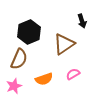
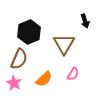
black arrow: moved 3 px right
brown triangle: rotated 25 degrees counterclockwise
pink semicircle: rotated 152 degrees clockwise
orange semicircle: rotated 24 degrees counterclockwise
pink star: moved 3 px up; rotated 21 degrees counterclockwise
